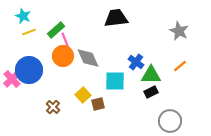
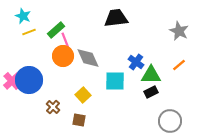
orange line: moved 1 px left, 1 px up
blue circle: moved 10 px down
pink cross: moved 2 px down
brown square: moved 19 px left, 16 px down; rotated 24 degrees clockwise
